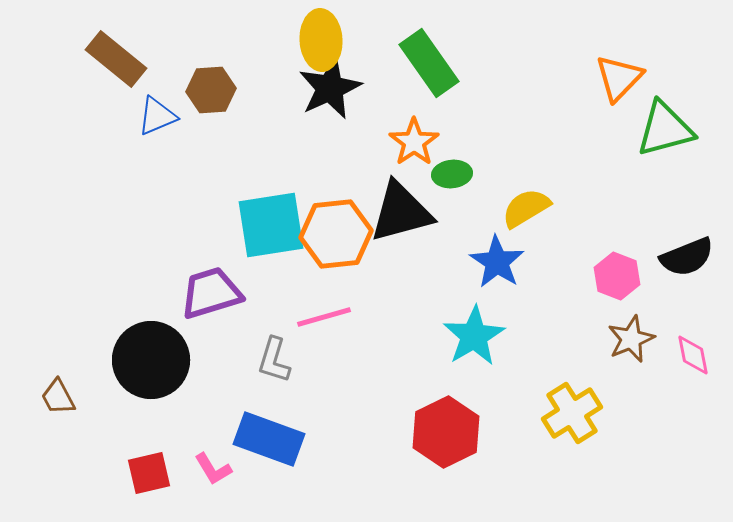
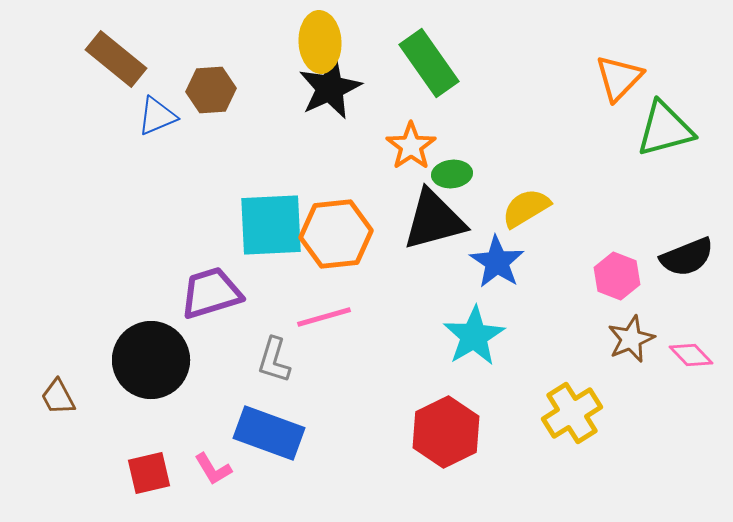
yellow ellipse: moved 1 px left, 2 px down
orange star: moved 3 px left, 4 px down
black triangle: moved 33 px right, 8 px down
cyan square: rotated 6 degrees clockwise
pink diamond: moved 2 px left; rotated 33 degrees counterclockwise
blue rectangle: moved 6 px up
